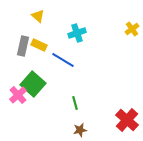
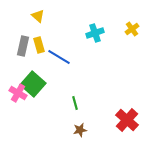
cyan cross: moved 18 px right
yellow rectangle: rotated 49 degrees clockwise
blue line: moved 4 px left, 3 px up
pink cross: moved 2 px up; rotated 18 degrees counterclockwise
